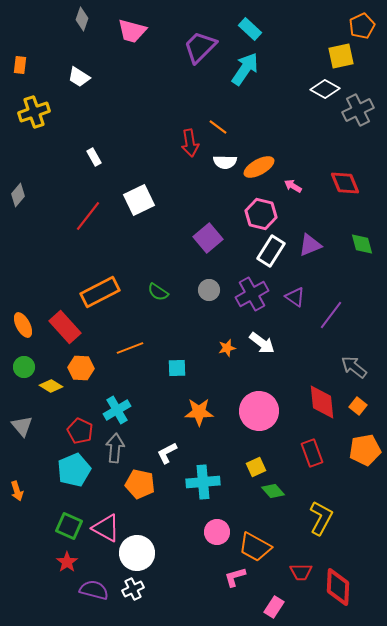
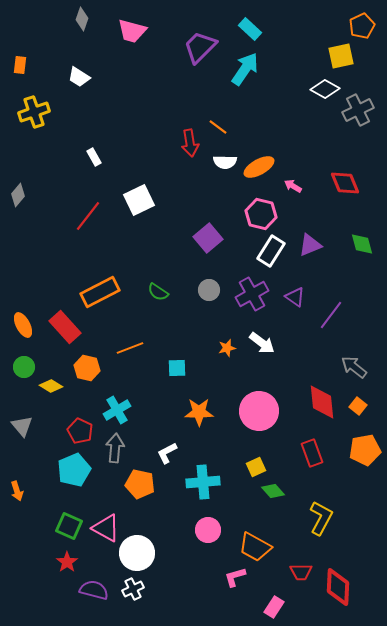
orange hexagon at (81, 368): moved 6 px right; rotated 10 degrees clockwise
pink circle at (217, 532): moved 9 px left, 2 px up
